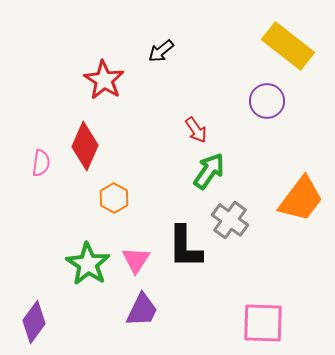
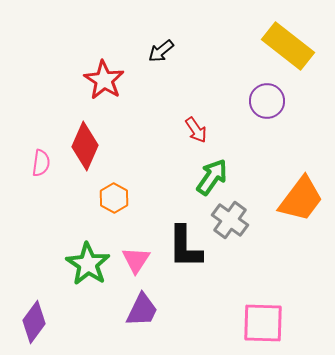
green arrow: moved 3 px right, 6 px down
